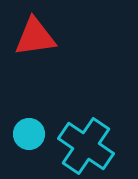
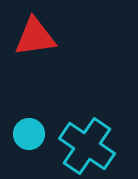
cyan cross: moved 1 px right
